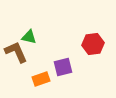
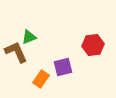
green triangle: rotated 35 degrees counterclockwise
red hexagon: moved 1 px down
orange rectangle: rotated 36 degrees counterclockwise
